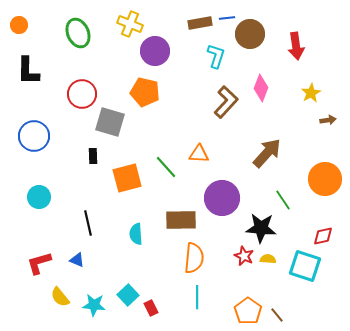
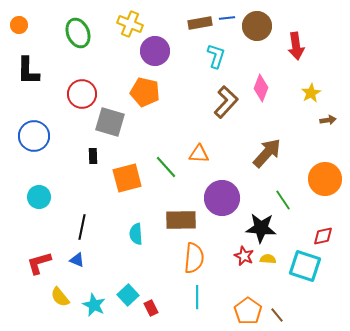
brown circle at (250, 34): moved 7 px right, 8 px up
black line at (88, 223): moved 6 px left, 4 px down; rotated 25 degrees clockwise
cyan star at (94, 305): rotated 20 degrees clockwise
